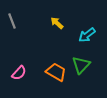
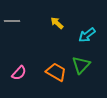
gray line: rotated 70 degrees counterclockwise
